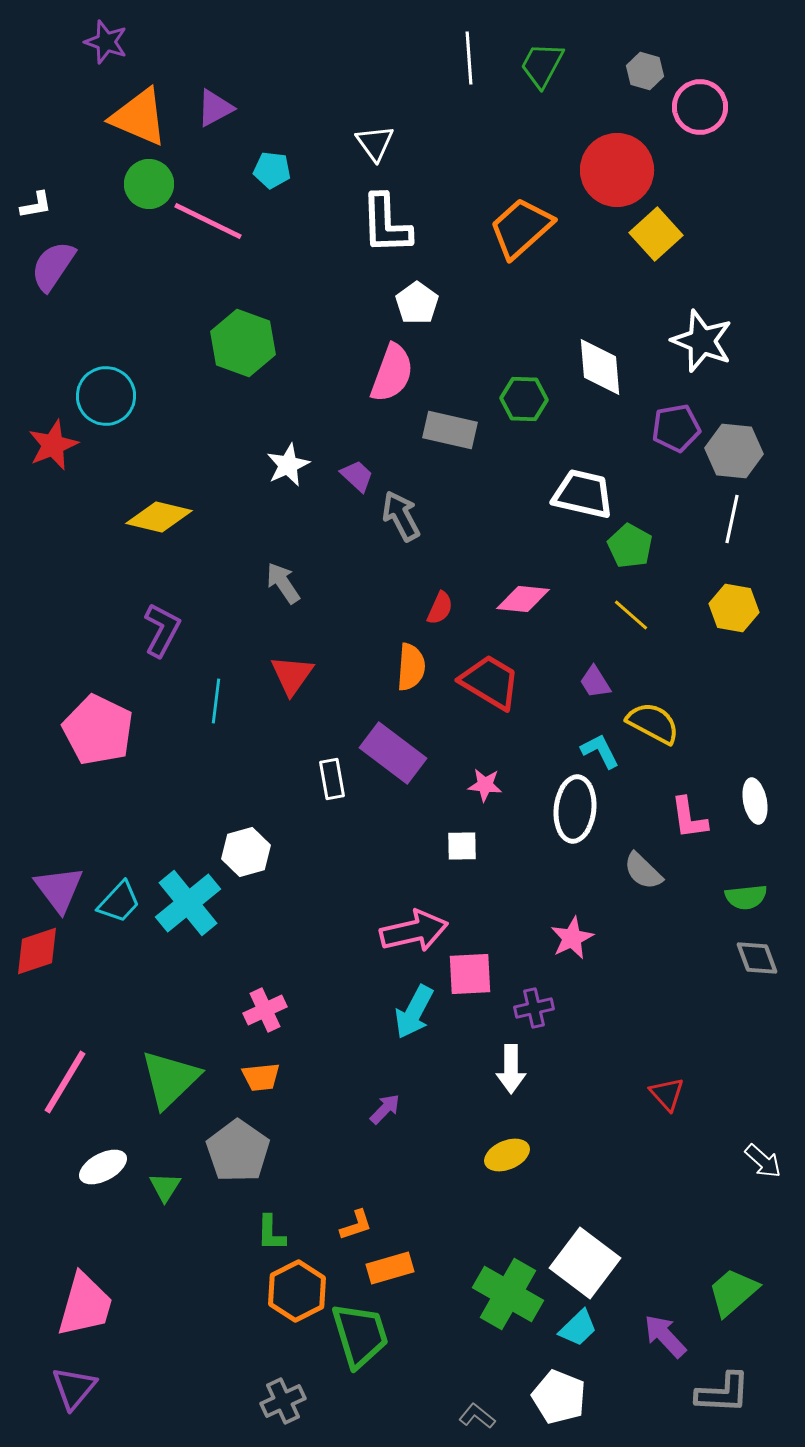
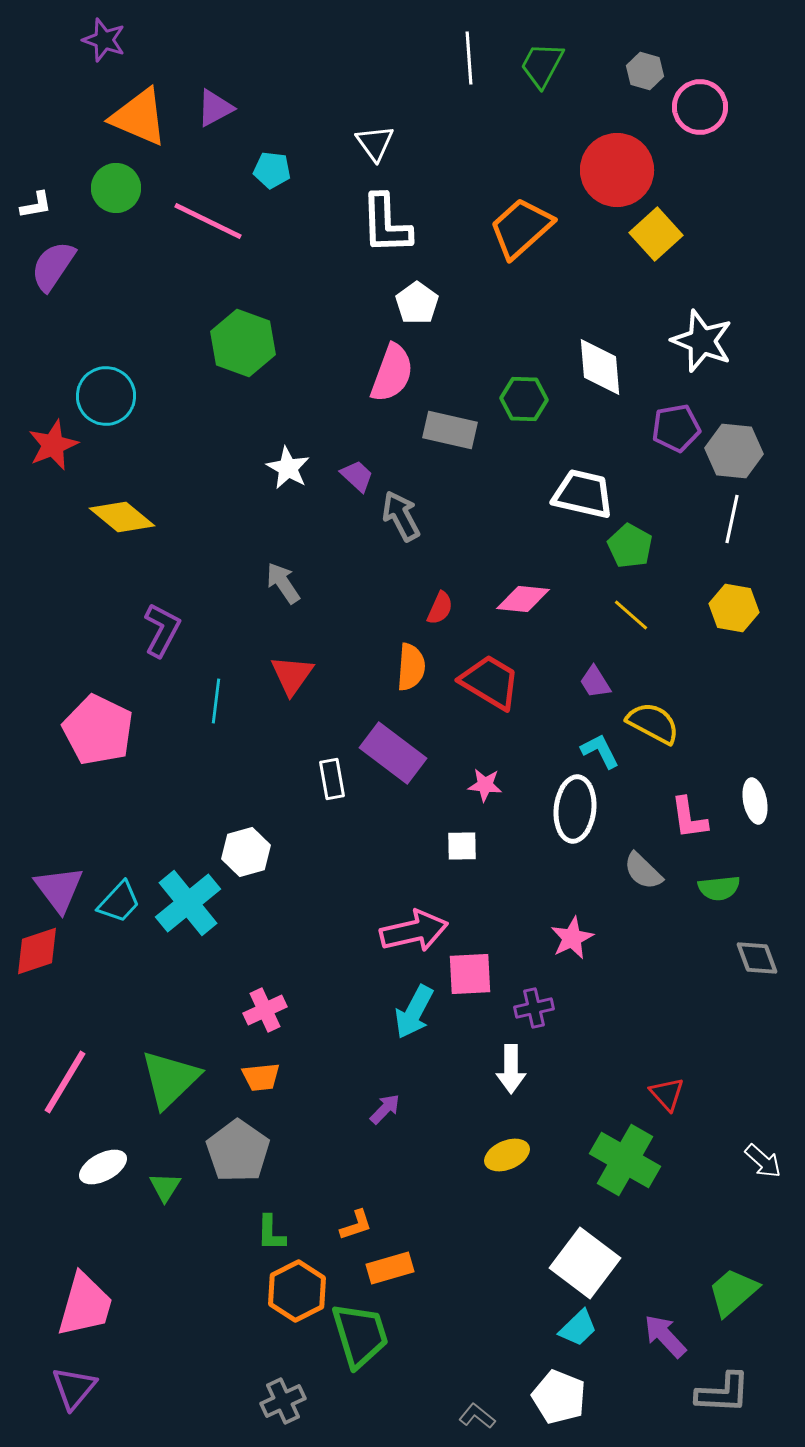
purple star at (106, 42): moved 2 px left, 2 px up
green circle at (149, 184): moved 33 px left, 4 px down
white star at (288, 465): moved 3 px down; rotated 18 degrees counterclockwise
yellow diamond at (159, 517): moved 37 px left; rotated 26 degrees clockwise
green semicircle at (746, 897): moved 27 px left, 9 px up
green cross at (508, 1294): moved 117 px right, 134 px up
